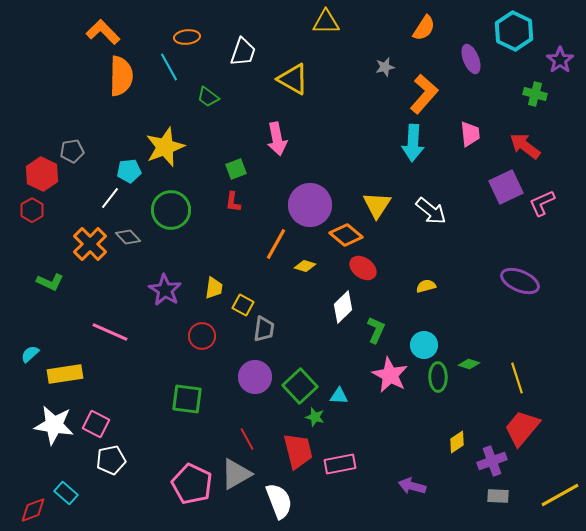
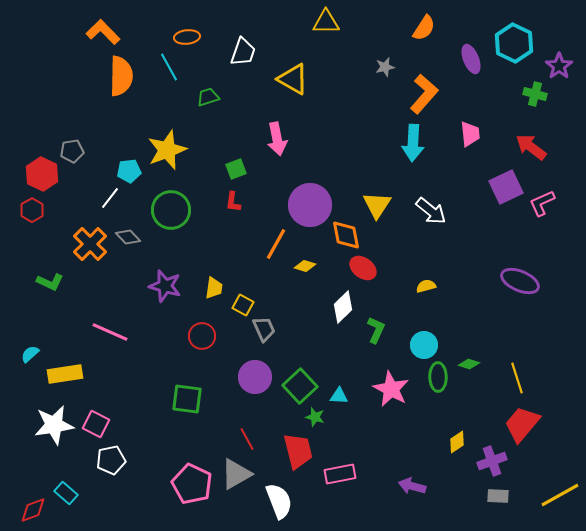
cyan hexagon at (514, 31): moved 12 px down
purple star at (560, 60): moved 1 px left, 6 px down
green trapezoid at (208, 97): rotated 125 degrees clockwise
red arrow at (525, 146): moved 6 px right, 1 px down
yellow star at (165, 147): moved 2 px right, 3 px down
orange diamond at (346, 235): rotated 40 degrees clockwise
purple star at (165, 290): moved 4 px up; rotated 16 degrees counterclockwise
gray trapezoid at (264, 329): rotated 32 degrees counterclockwise
pink star at (390, 375): moved 1 px right, 14 px down
white star at (54, 425): rotated 18 degrees counterclockwise
red trapezoid at (522, 428): moved 4 px up
pink rectangle at (340, 464): moved 10 px down
